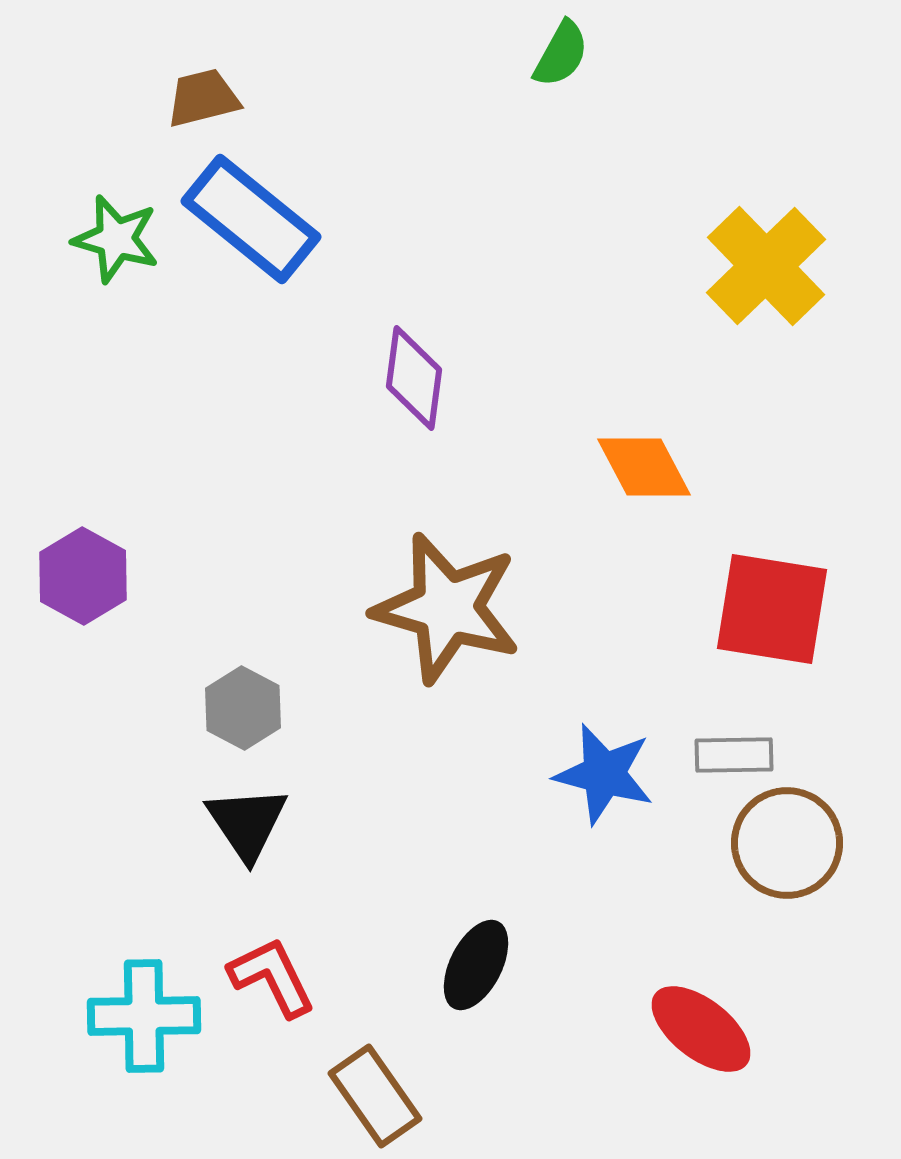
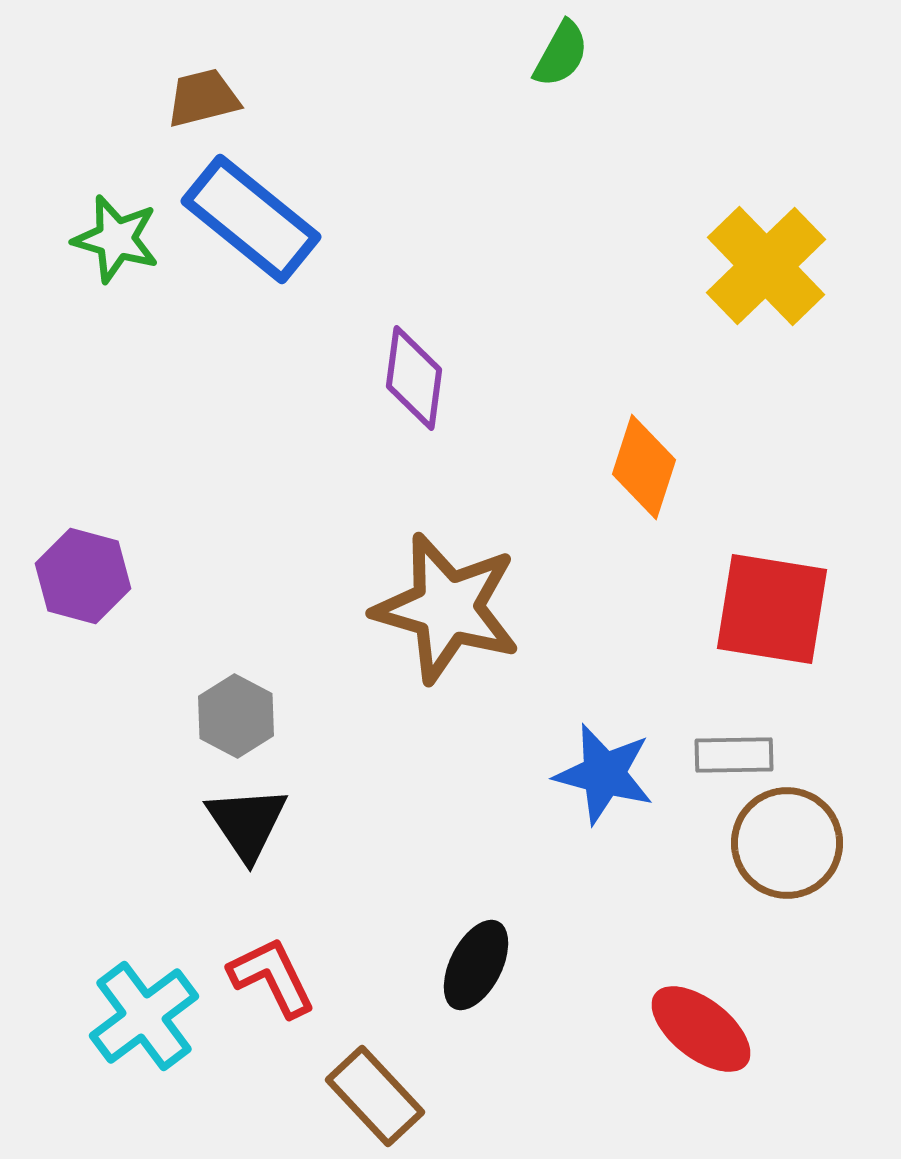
orange diamond: rotated 46 degrees clockwise
purple hexagon: rotated 14 degrees counterclockwise
gray hexagon: moved 7 px left, 8 px down
cyan cross: rotated 36 degrees counterclockwise
brown rectangle: rotated 8 degrees counterclockwise
